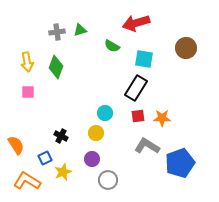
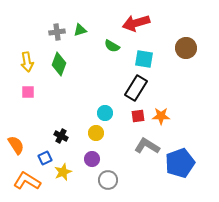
green diamond: moved 3 px right, 3 px up
orange star: moved 1 px left, 2 px up
